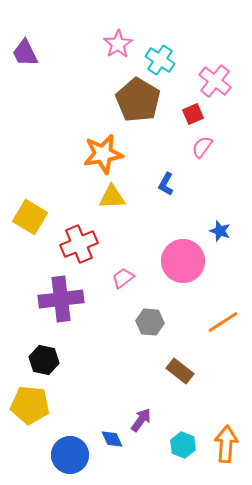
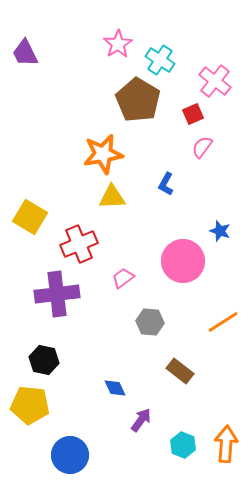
purple cross: moved 4 px left, 5 px up
blue diamond: moved 3 px right, 51 px up
